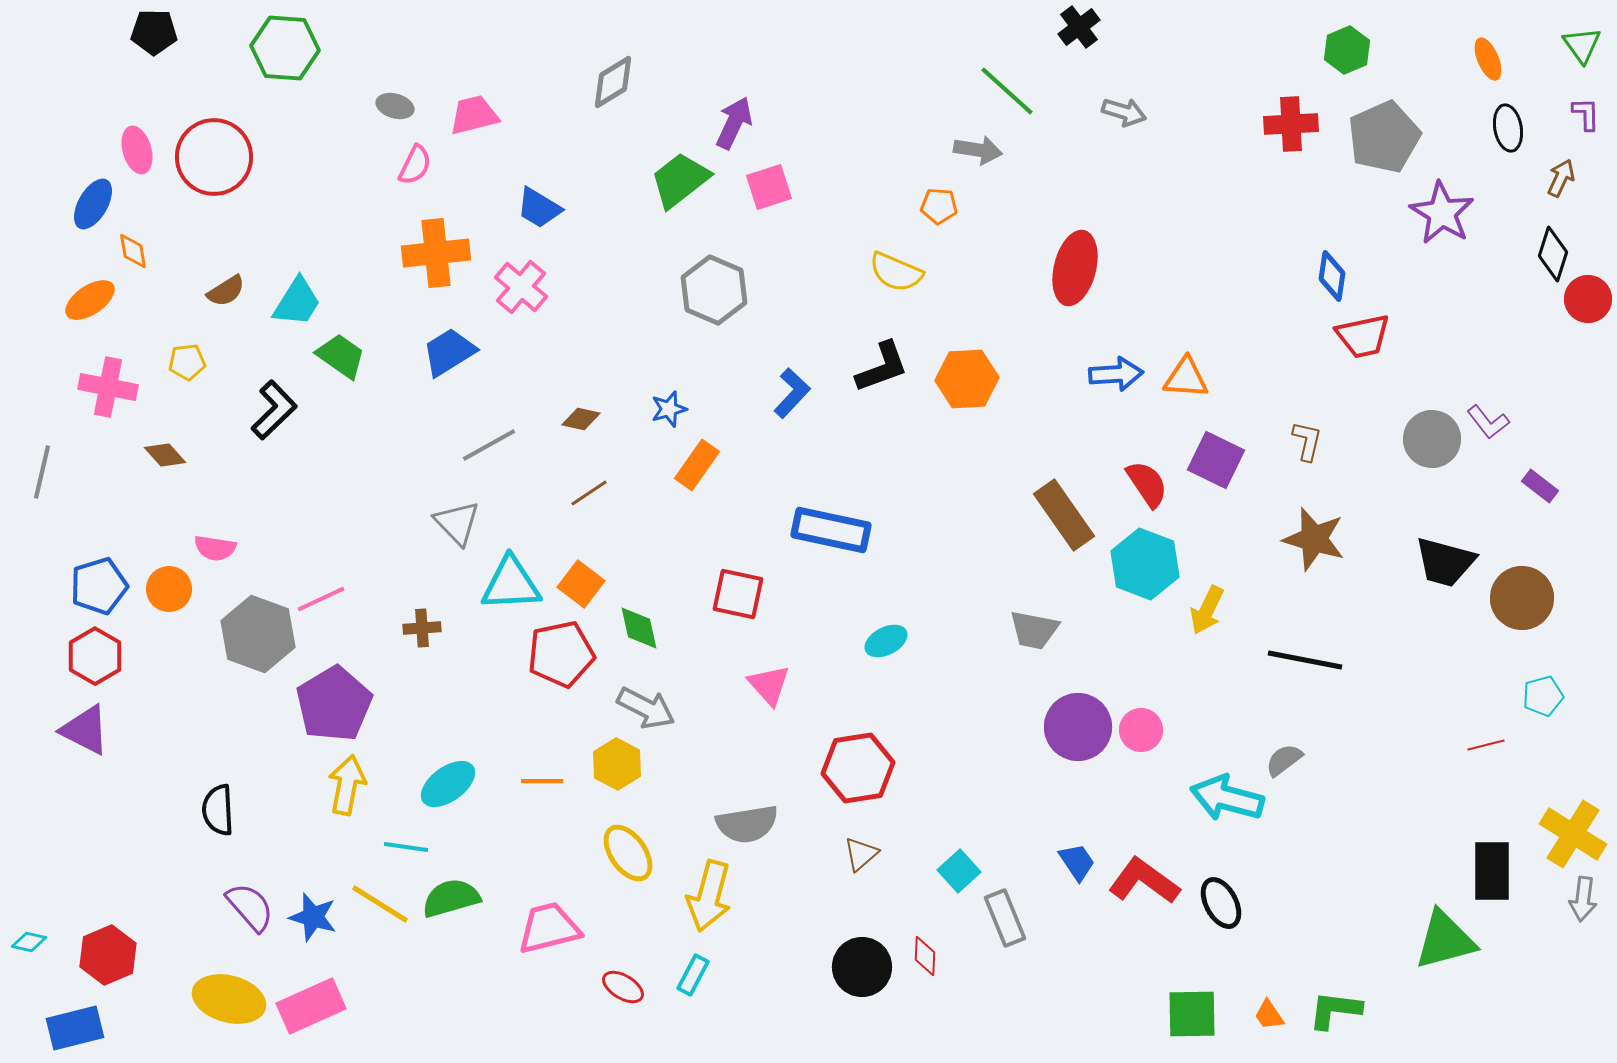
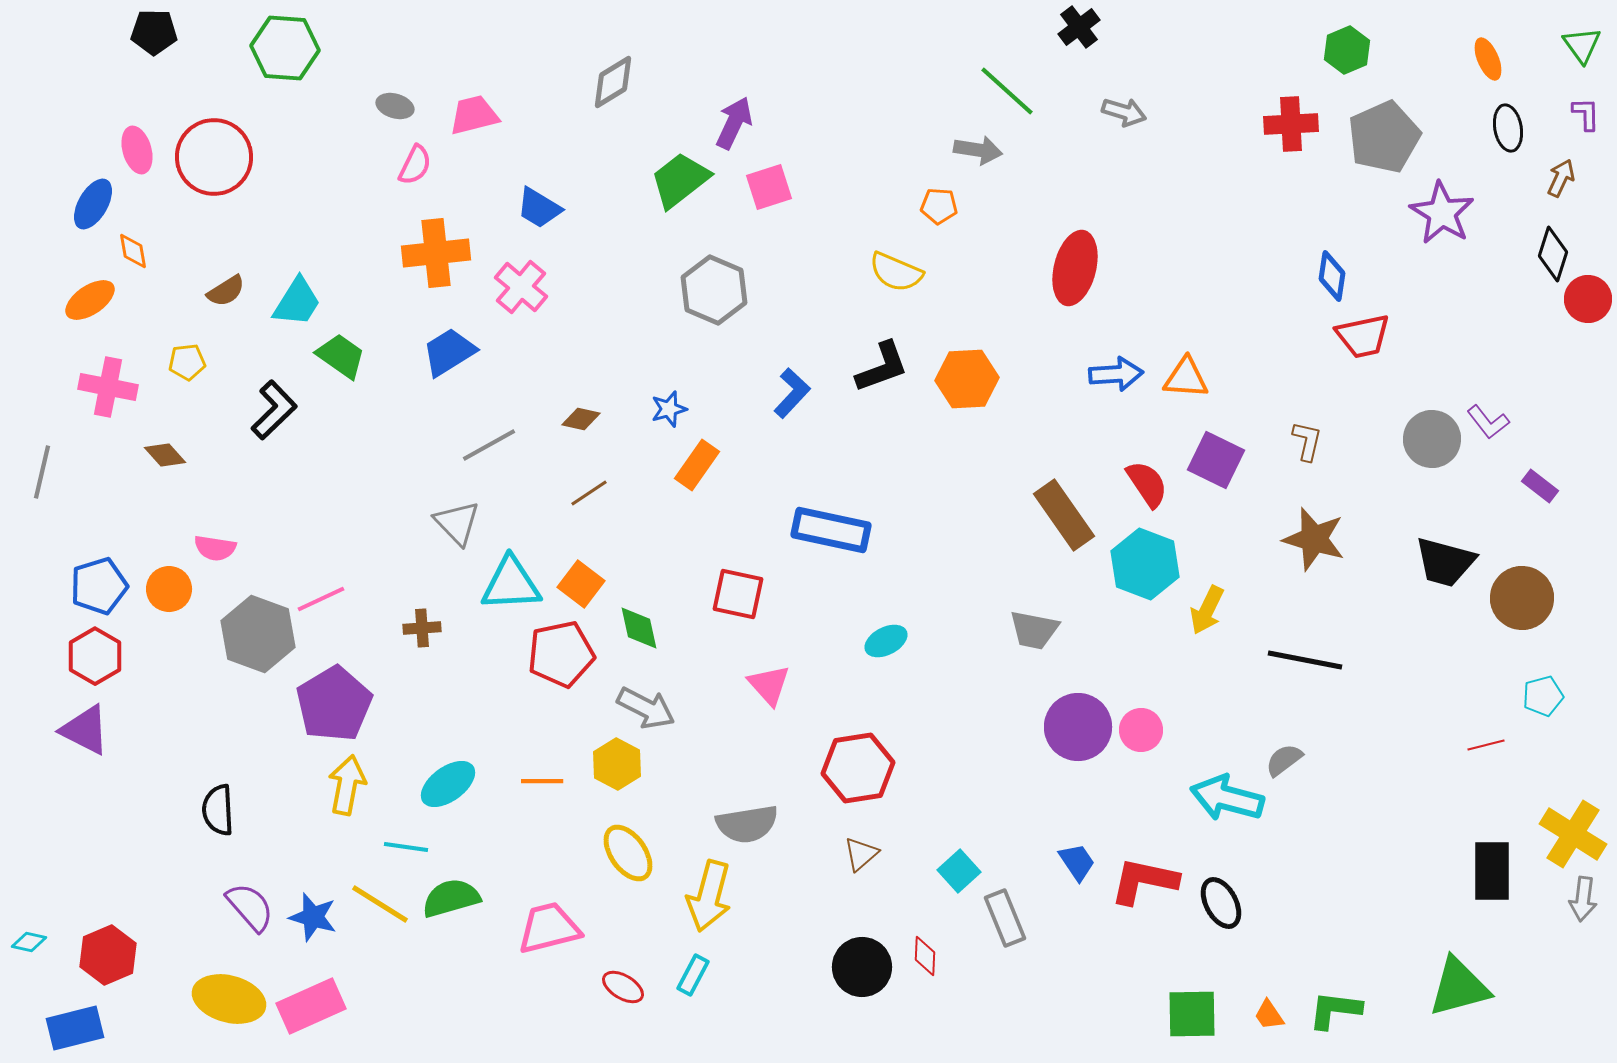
red L-shape at (1144, 881): rotated 24 degrees counterclockwise
green triangle at (1445, 940): moved 14 px right, 47 px down
